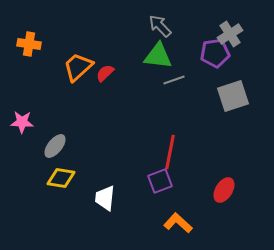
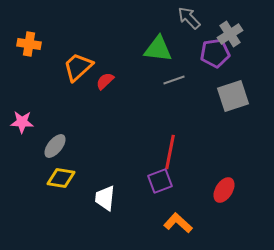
gray arrow: moved 29 px right, 8 px up
green triangle: moved 7 px up
red semicircle: moved 8 px down
